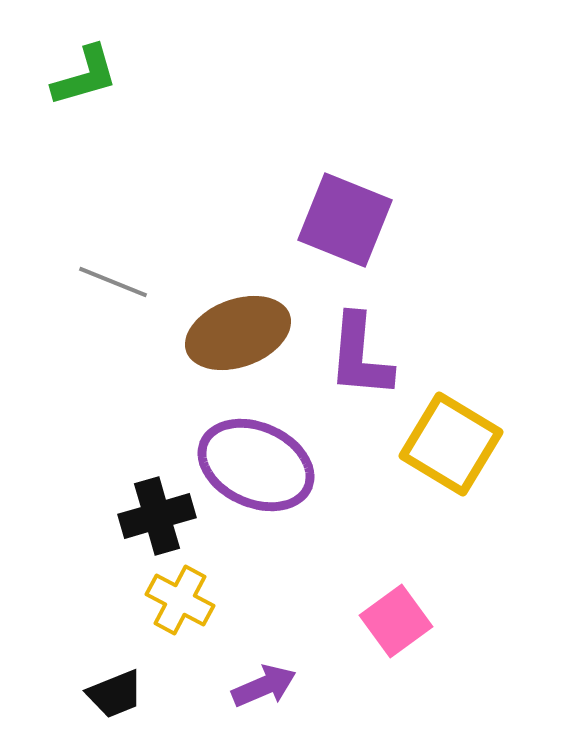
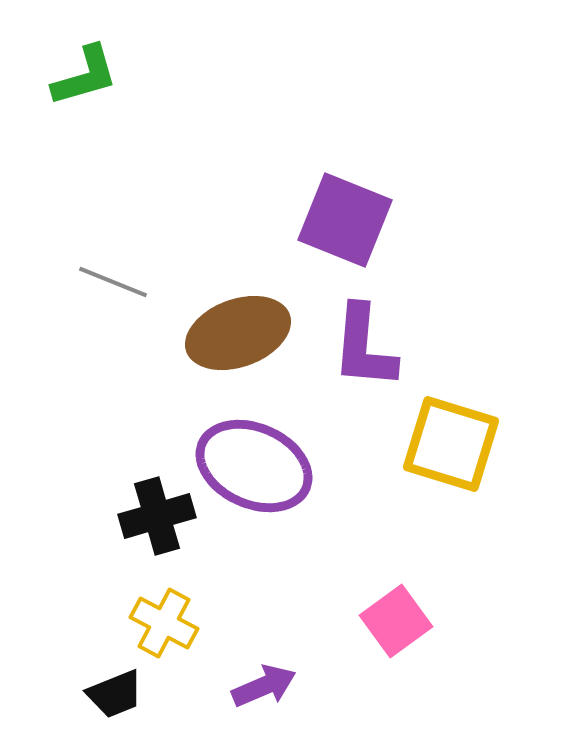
purple L-shape: moved 4 px right, 9 px up
yellow square: rotated 14 degrees counterclockwise
purple ellipse: moved 2 px left, 1 px down
yellow cross: moved 16 px left, 23 px down
